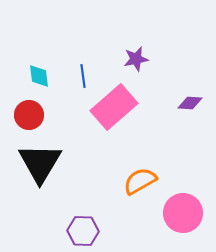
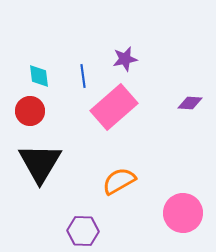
purple star: moved 11 px left
red circle: moved 1 px right, 4 px up
orange semicircle: moved 21 px left
